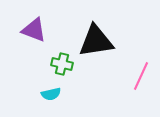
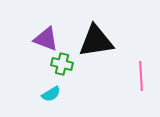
purple triangle: moved 12 px right, 9 px down
pink line: rotated 28 degrees counterclockwise
cyan semicircle: rotated 18 degrees counterclockwise
